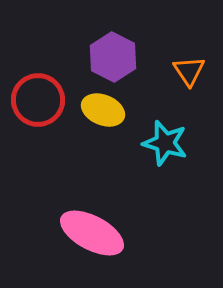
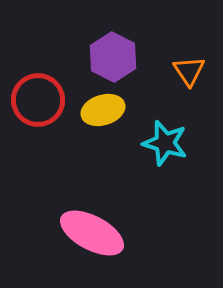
yellow ellipse: rotated 39 degrees counterclockwise
